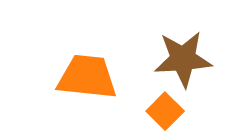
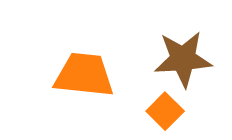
orange trapezoid: moved 3 px left, 2 px up
